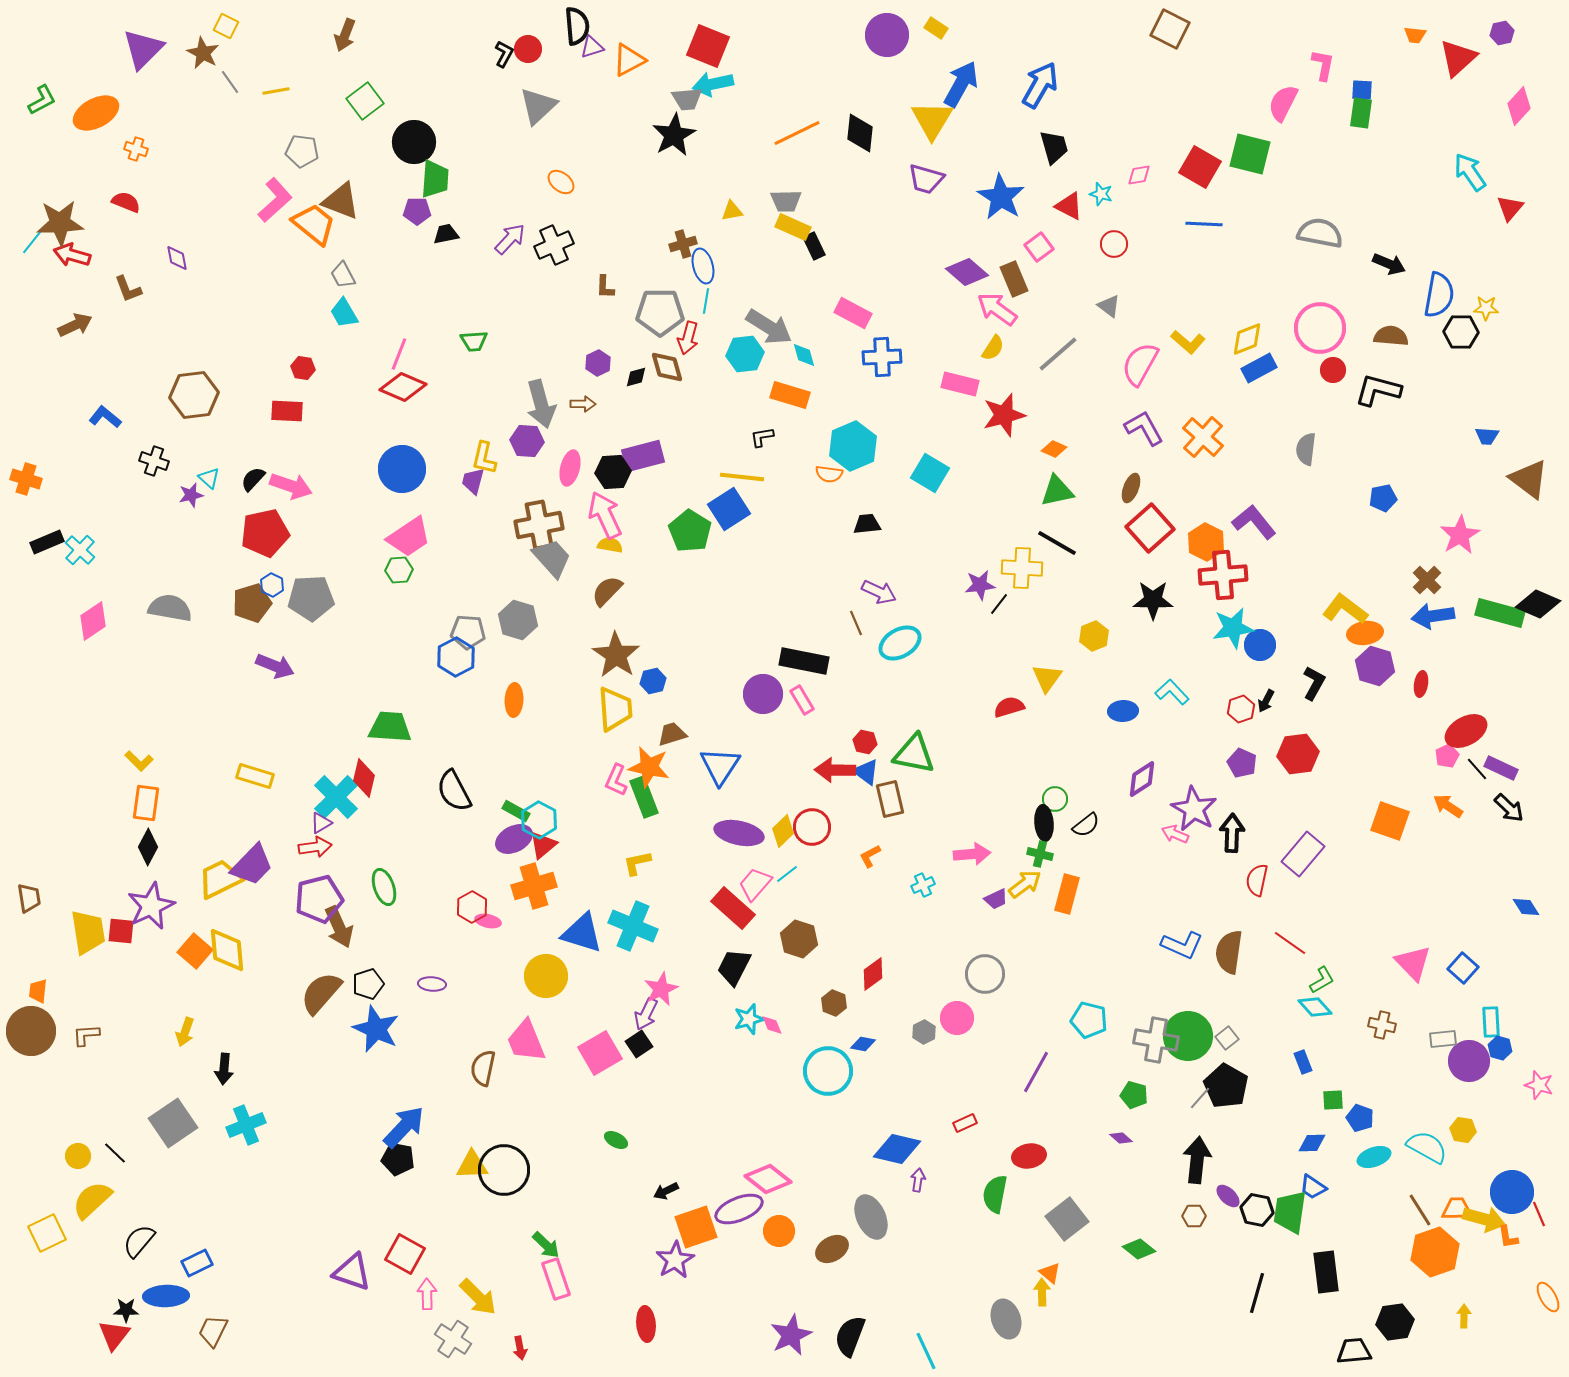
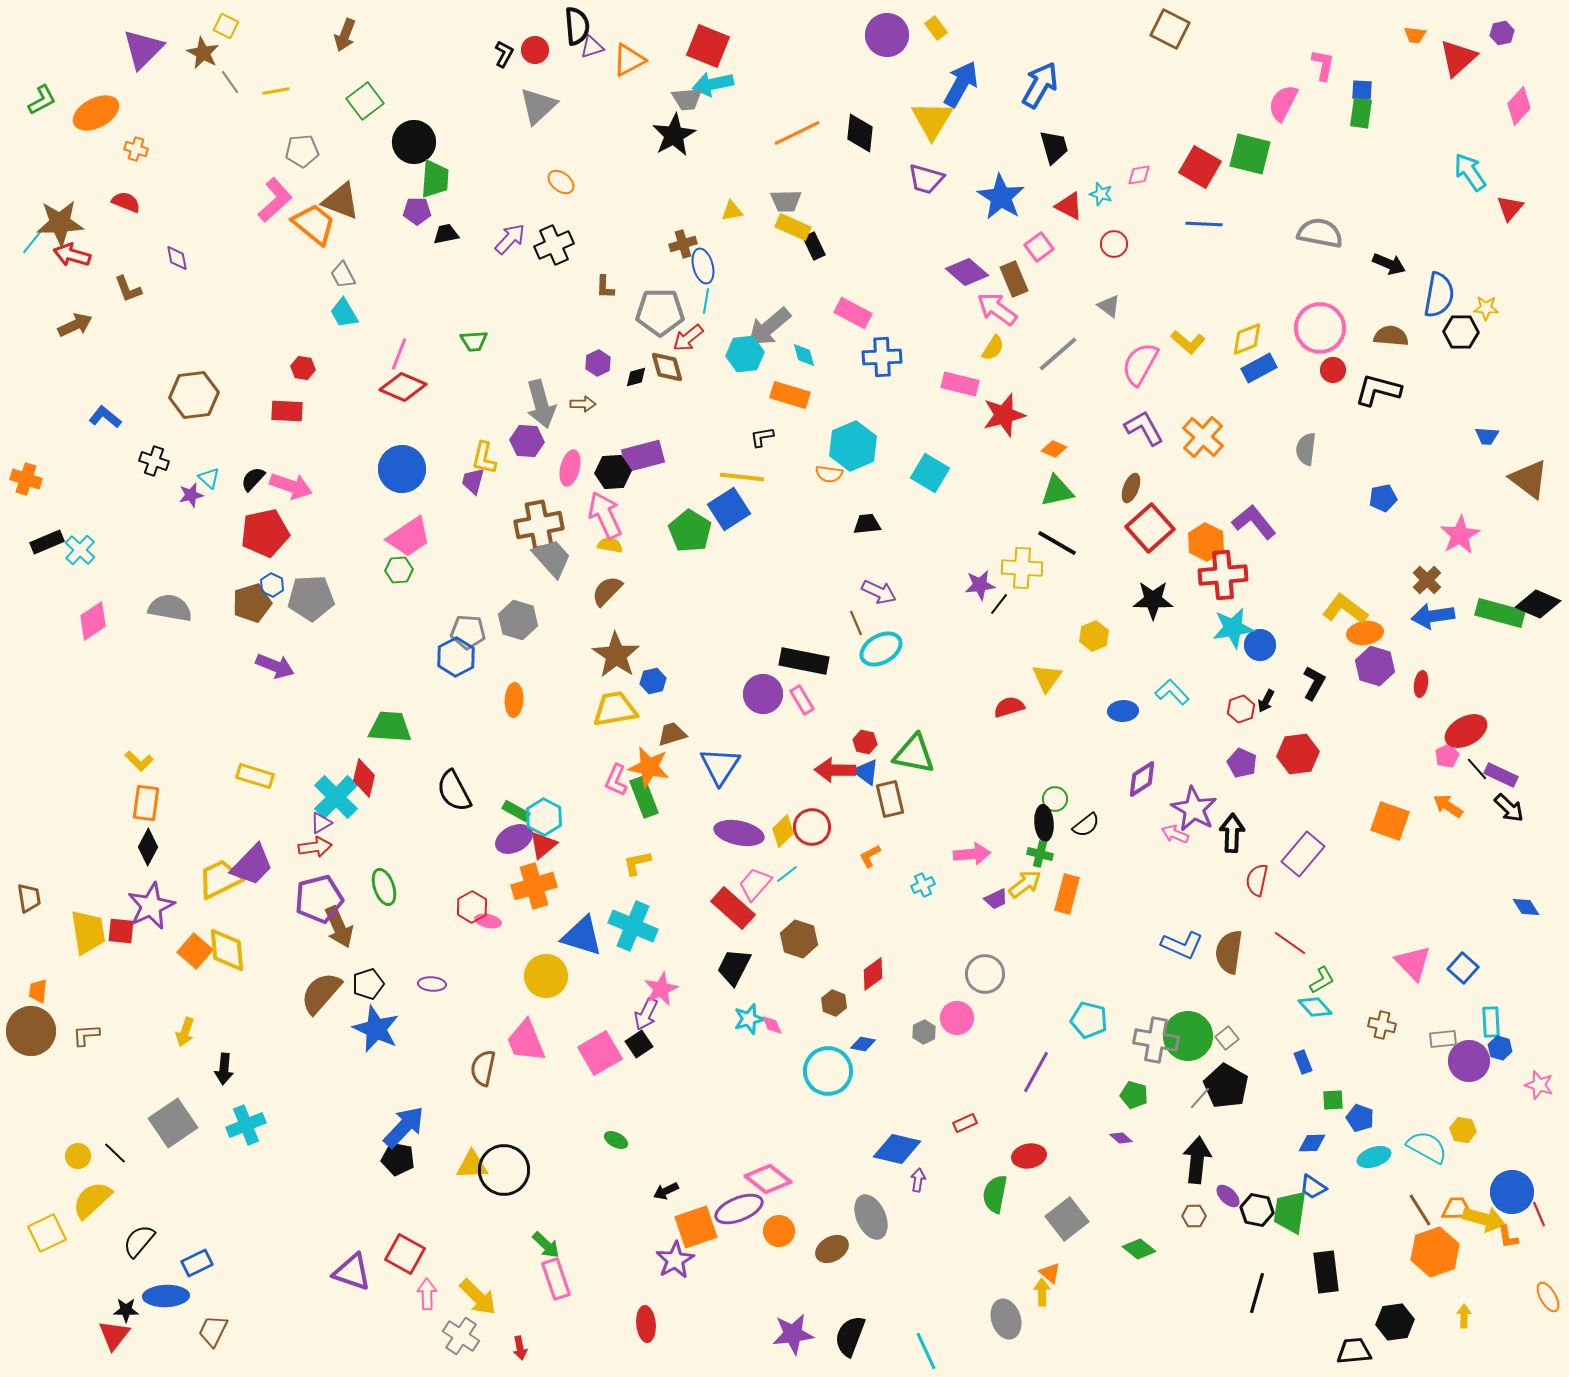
yellow rectangle at (936, 28): rotated 20 degrees clockwise
red circle at (528, 49): moved 7 px right, 1 px down
gray pentagon at (302, 151): rotated 12 degrees counterclockwise
gray arrow at (769, 327): rotated 108 degrees clockwise
red arrow at (688, 338): rotated 36 degrees clockwise
cyan ellipse at (900, 643): moved 19 px left, 6 px down
yellow trapezoid at (615, 709): rotated 96 degrees counterclockwise
purple rectangle at (1501, 768): moved 7 px down
cyan hexagon at (539, 820): moved 5 px right, 3 px up
blue triangle at (582, 933): moved 3 px down
purple star at (791, 1335): moved 2 px right, 1 px up; rotated 18 degrees clockwise
gray cross at (453, 1339): moved 8 px right, 3 px up
